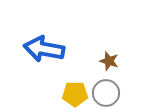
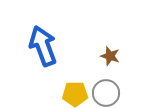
blue arrow: moved 1 px left, 3 px up; rotated 60 degrees clockwise
brown star: moved 1 px right, 5 px up
